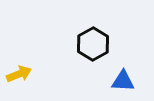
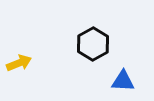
yellow arrow: moved 11 px up
